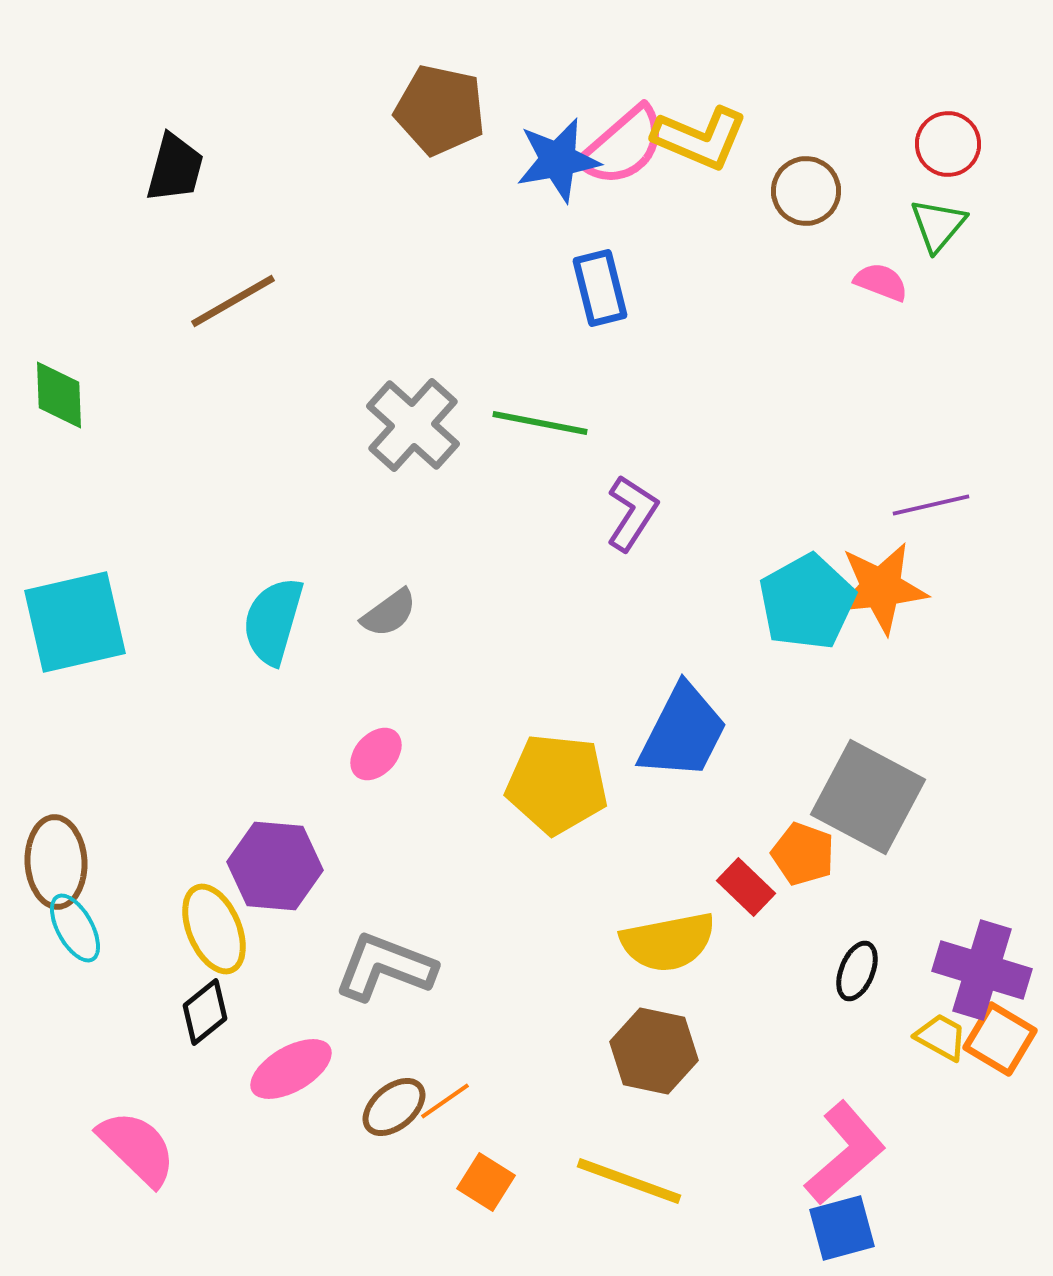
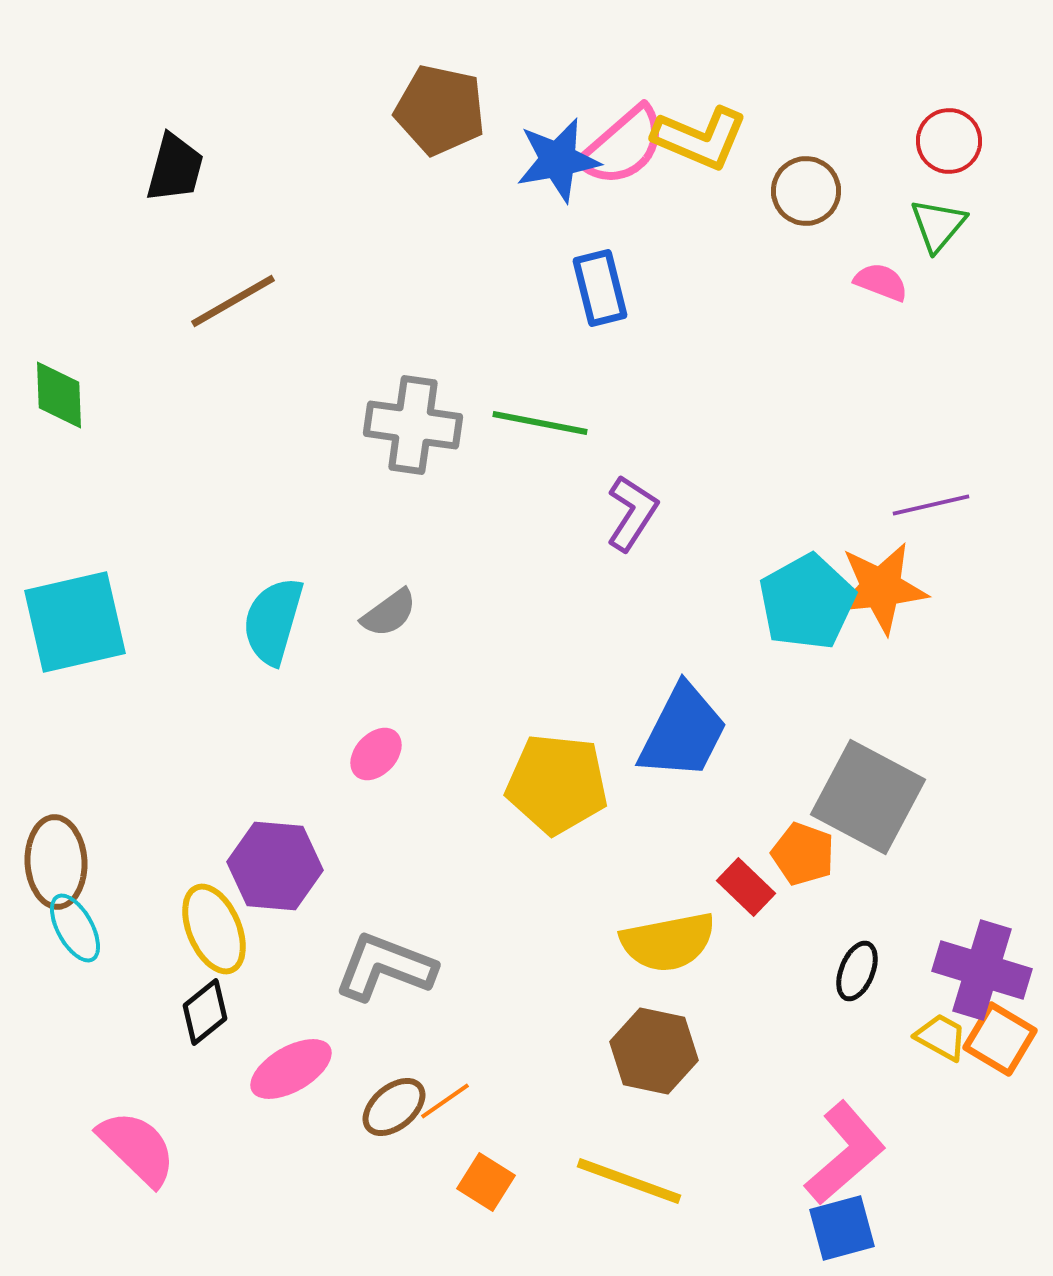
red circle at (948, 144): moved 1 px right, 3 px up
gray cross at (413, 425): rotated 34 degrees counterclockwise
